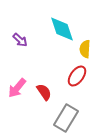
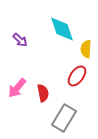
yellow semicircle: moved 1 px right
red semicircle: moved 1 px left, 1 px down; rotated 24 degrees clockwise
gray rectangle: moved 2 px left
